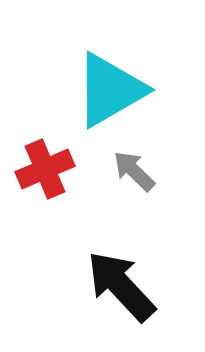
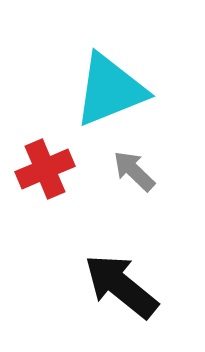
cyan triangle: rotated 8 degrees clockwise
black arrow: rotated 8 degrees counterclockwise
